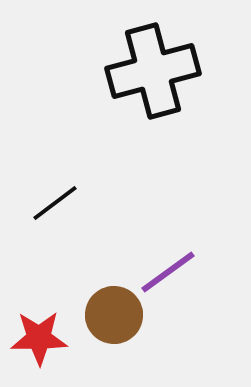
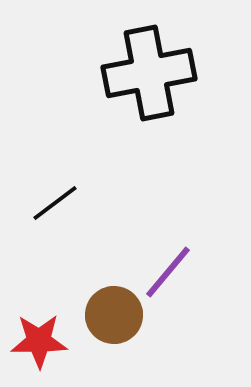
black cross: moved 4 px left, 2 px down; rotated 4 degrees clockwise
purple line: rotated 14 degrees counterclockwise
red star: moved 3 px down
